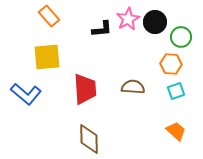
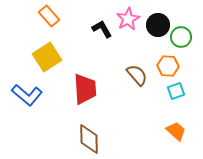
black circle: moved 3 px right, 3 px down
black L-shape: rotated 115 degrees counterclockwise
yellow square: rotated 28 degrees counterclockwise
orange hexagon: moved 3 px left, 2 px down
brown semicircle: moved 4 px right, 12 px up; rotated 45 degrees clockwise
blue L-shape: moved 1 px right, 1 px down
